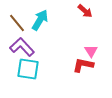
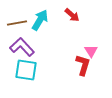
red arrow: moved 13 px left, 4 px down
brown line: rotated 60 degrees counterclockwise
red L-shape: rotated 95 degrees clockwise
cyan square: moved 2 px left, 1 px down
